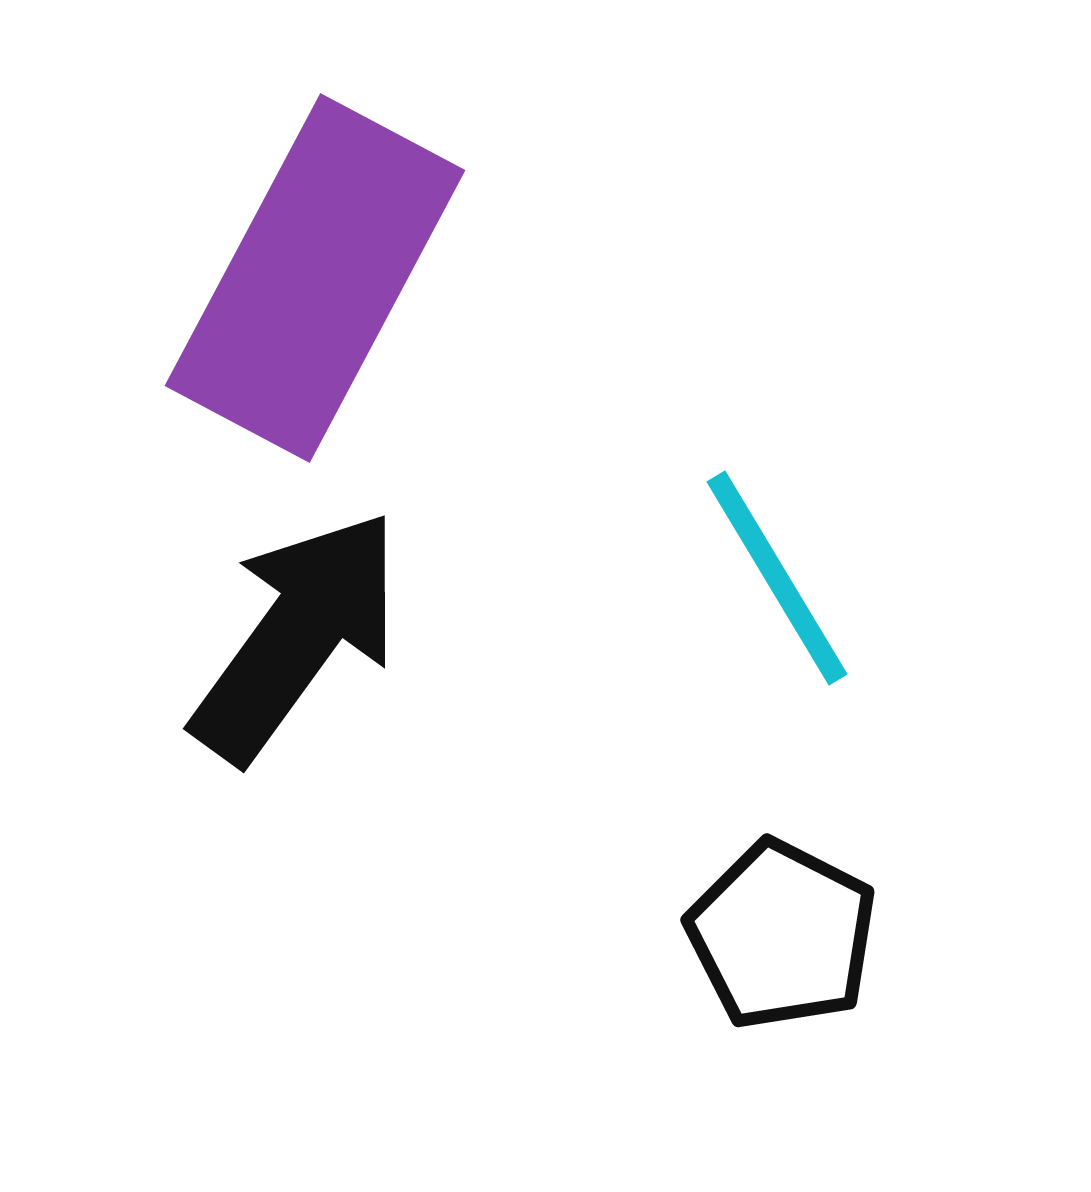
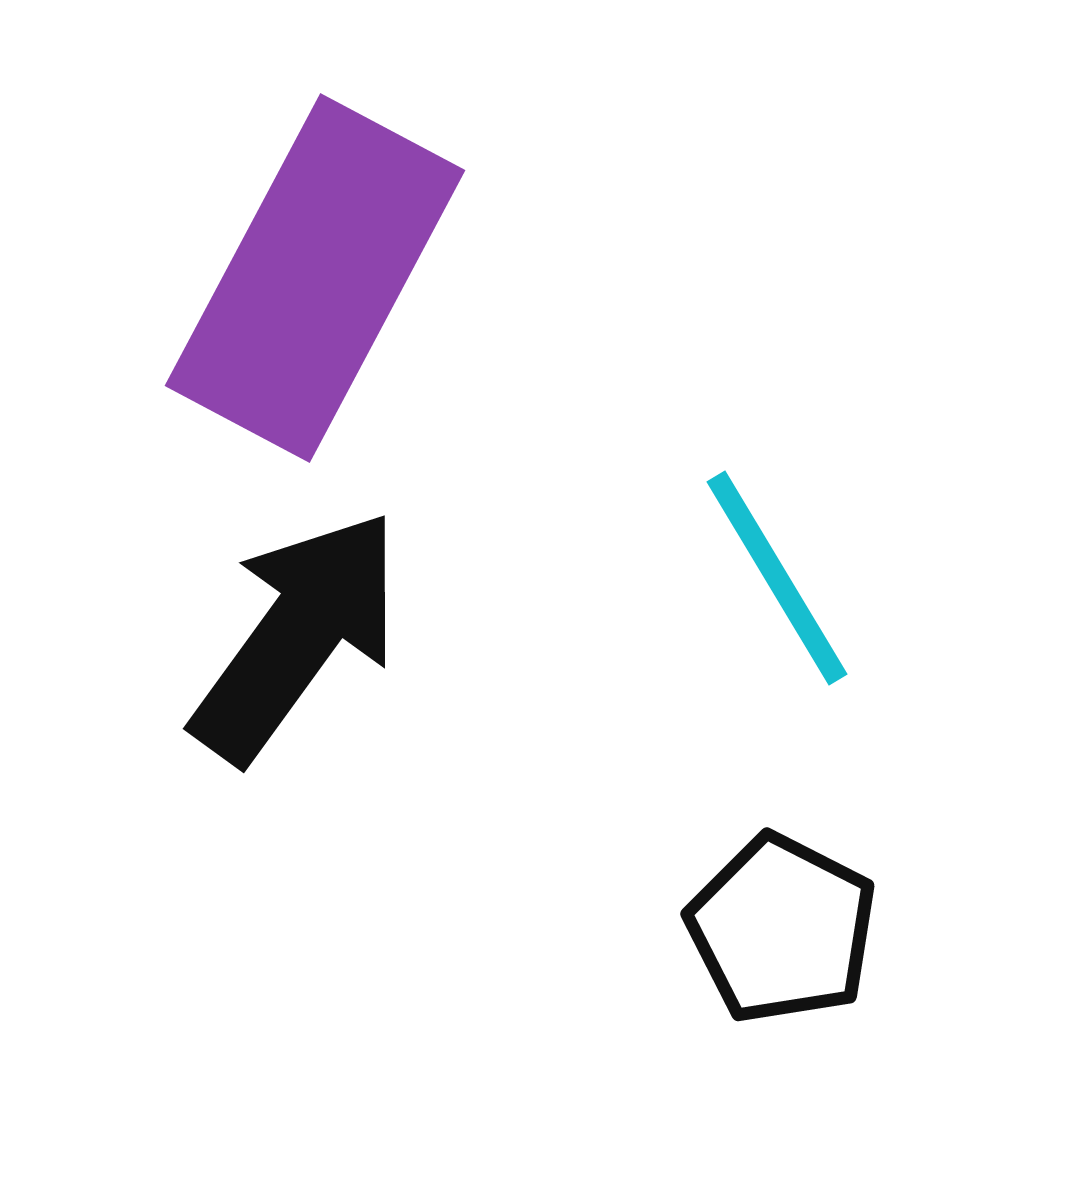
black pentagon: moved 6 px up
